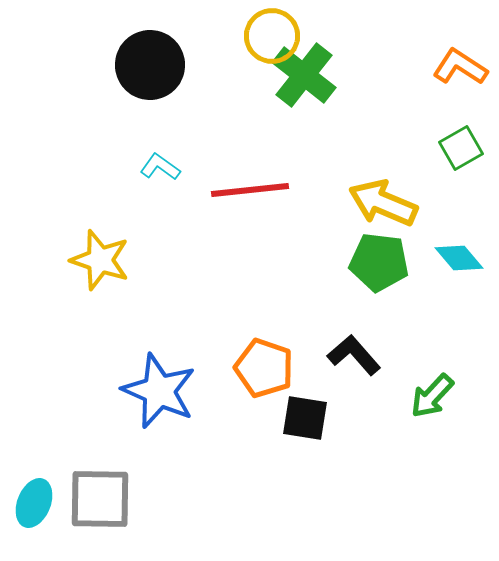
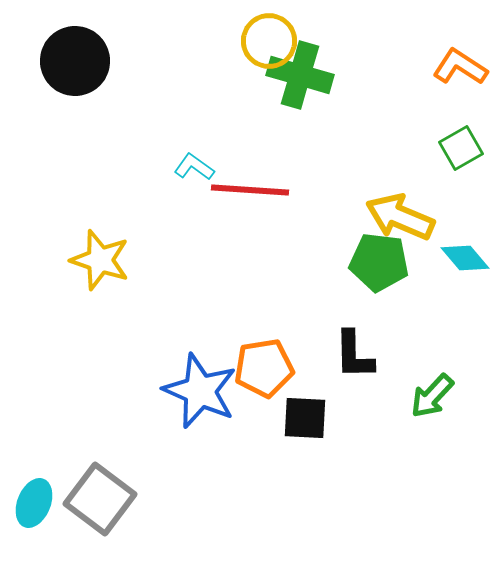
yellow circle: moved 3 px left, 5 px down
black circle: moved 75 px left, 4 px up
green cross: moved 4 px left; rotated 22 degrees counterclockwise
cyan L-shape: moved 34 px right
red line: rotated 10 degrees clockwise
yellow arrow: moved 17 px right, 14 px down
cyan diamond: moved 6 px right
black L-shape: rotated 140 degrees counterclockwise
orange pentagon: rotated 28 degrees counterclockwise
blue star: moved 41 px right
black square: rotated 6 degrees counterclockwise
gray square: rotated 36 degrees clockwise
